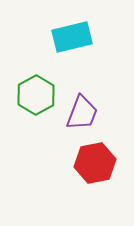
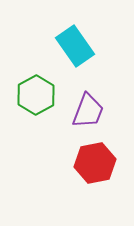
cyan rectangle: moved 3 px right, 9 px down; rotated 69 degrees clockwise
purple trapezoid: moved 6 px right, 2 px up
